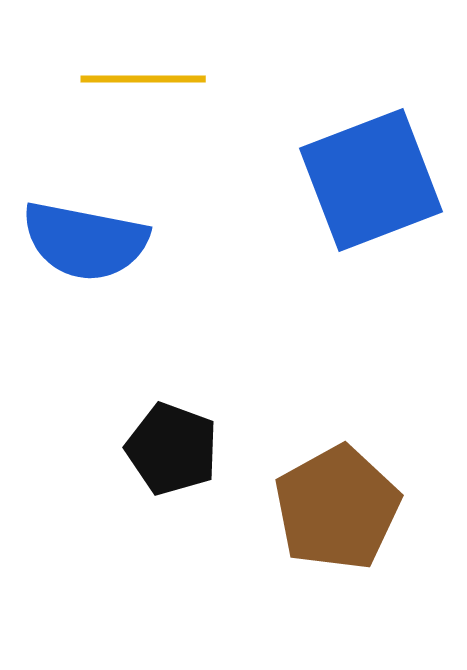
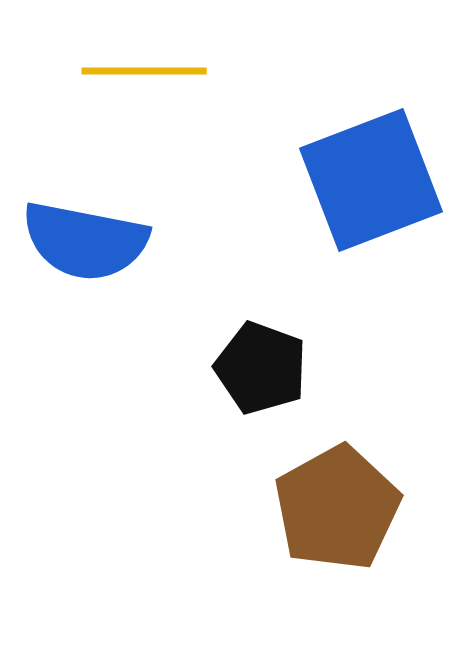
yellow line: moved 1 px right, 8 px up
black pentagon: moved 89 px right, 81 px up
